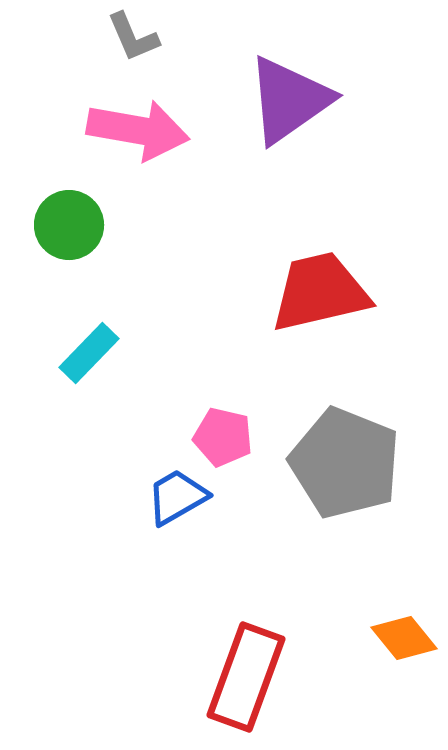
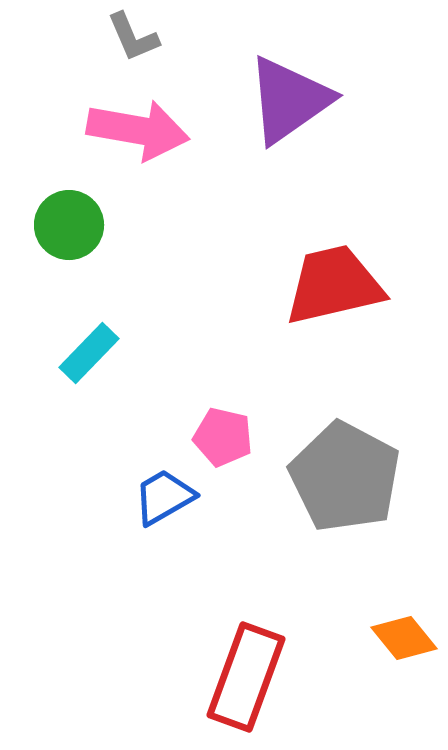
red trapezoid: moved 14 px right, 7 px up
gray pentagon: moved 14 px down; rotated 6 degrees clockwise
blue trapezoid: moved 13 px left
